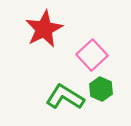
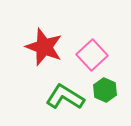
red star: moved 18 px down; rotated 24 degrees counterclockwise
green hexagon: moved 4 px right, 1 px down
